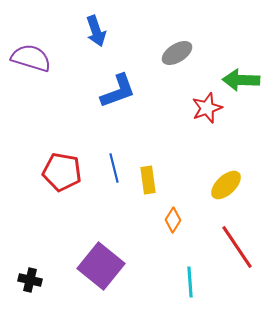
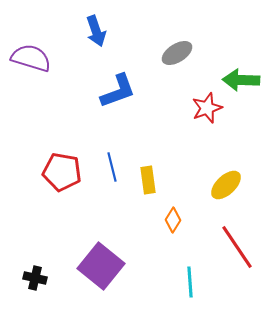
blue line: moved 2 px left, 1 px up
black cross: moved 5 px right, 2 px up
